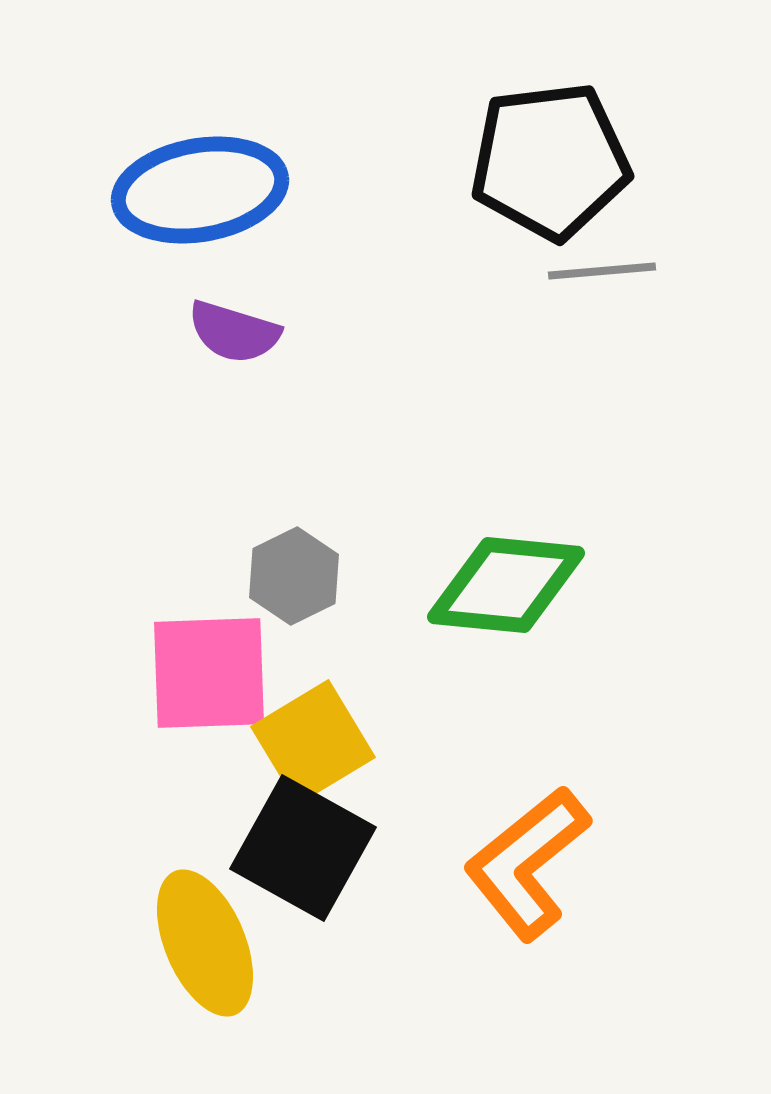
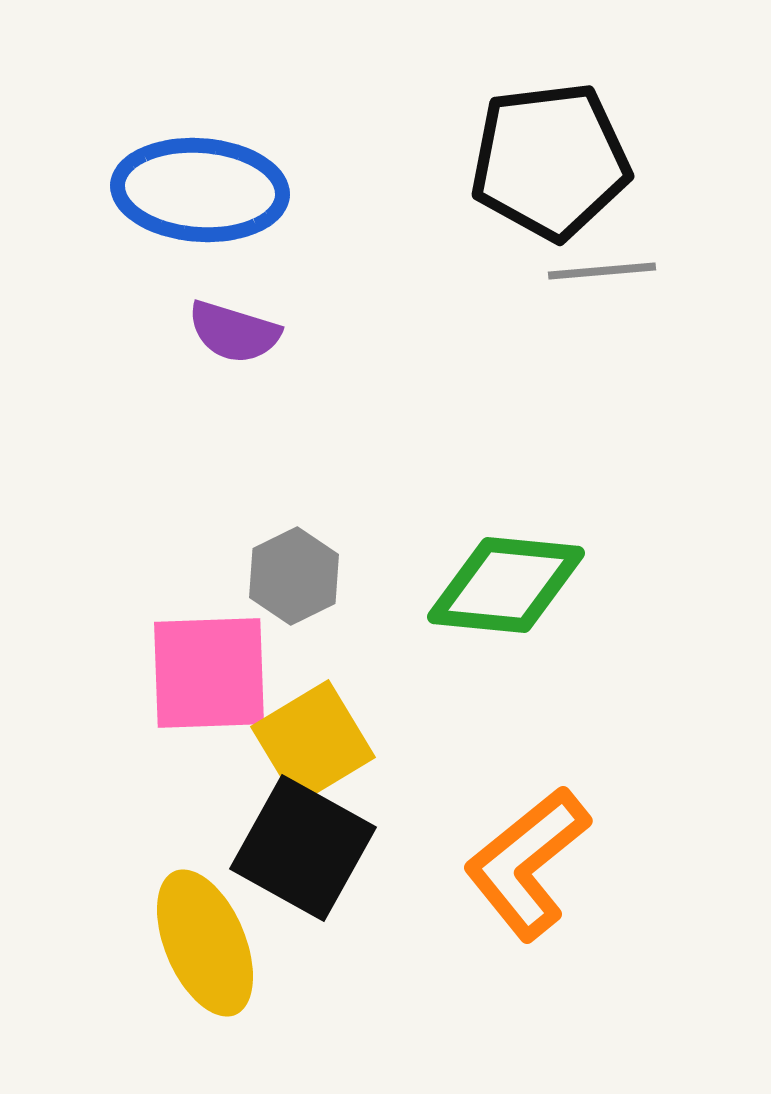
blue ellipse: rotated 14 degrees clockwise
